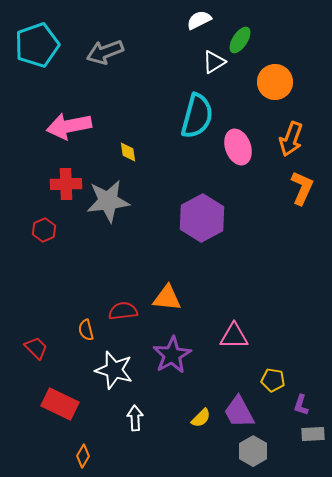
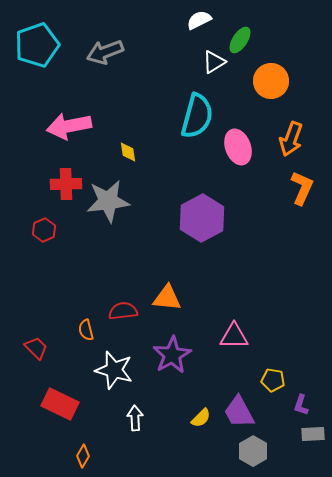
orange circle: moved 4 px left, 1 px up
